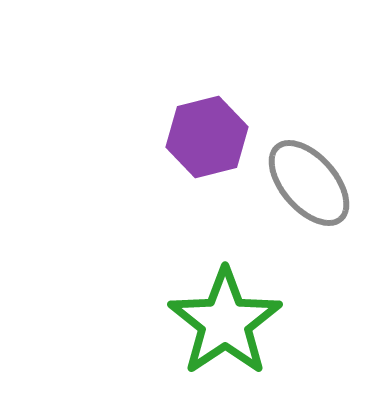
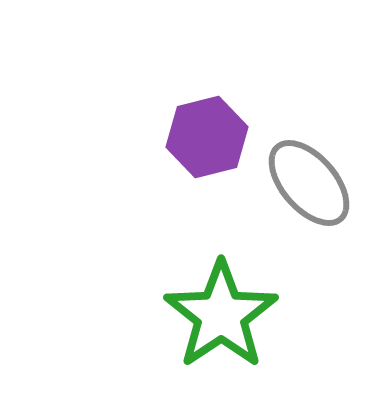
green star: moved 4 px left, 7 px up
